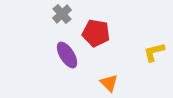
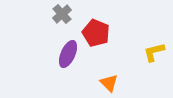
red pentagon: rotated 12 degrees clockwise
purple ellipse: moved 1 px right, 1 px up; rotated 56 degrees clockwise
